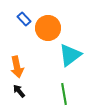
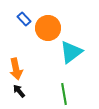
cyan triangle: moved 1 px right, 3 px up
orange arrow: moved 1 px left, 2 px down
